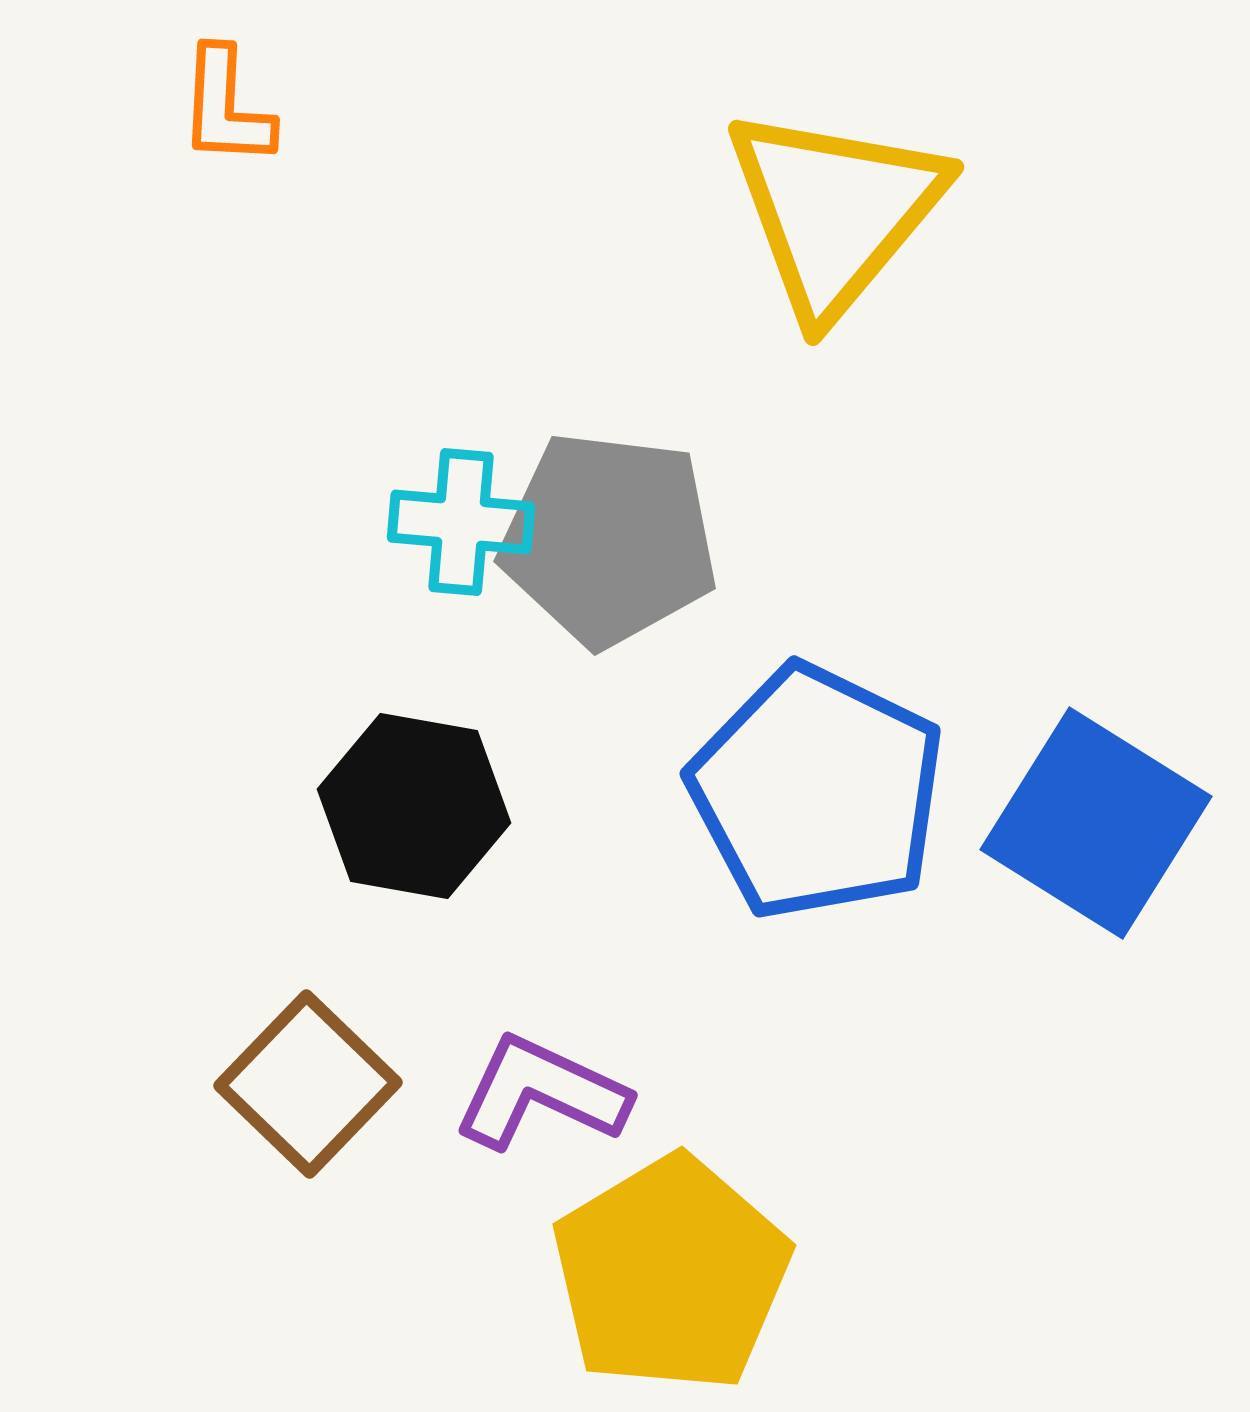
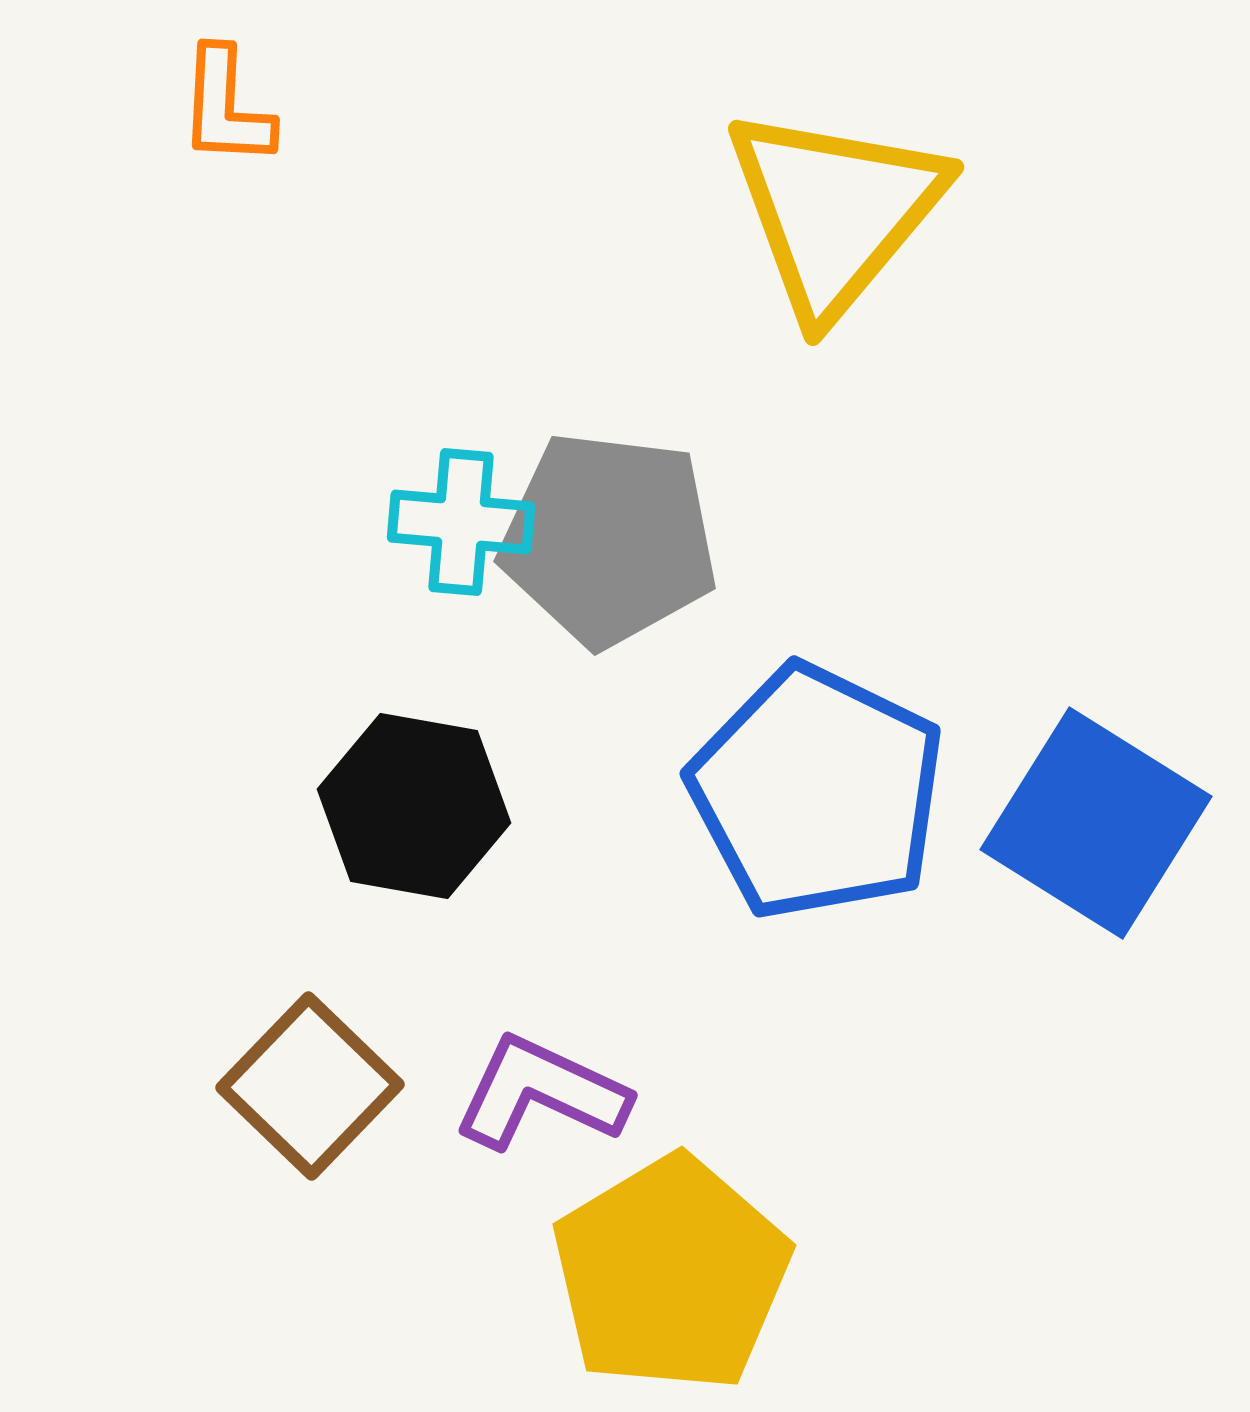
brown square: moved 2 px right, 2 px down
